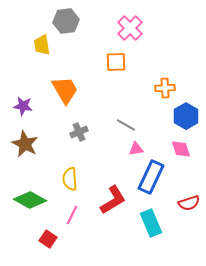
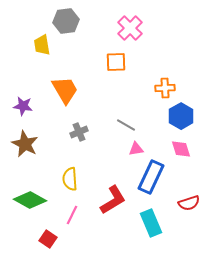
blue hexagon: moved 5 px left
